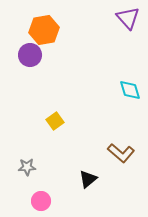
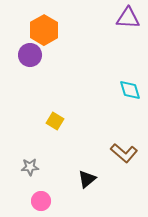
purple triangle: rotated 45 degrees counterclockwise
orange hexagon: rotated 20 degrees counterclockwise
yellow square: rotated 24 degrees counterclockwise
brown L-shape: moved 3 px right
gray star: moved 3 px right
black triangle: moved 1 px left
